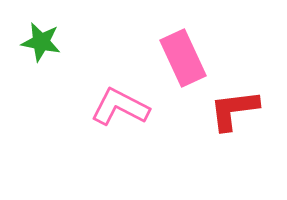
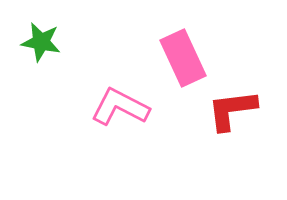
red L-shape: moved 2 px left
